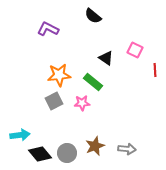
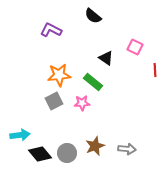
purple L-shape: moved 3 px right, 1 px down
pink square: moved 3 px up
